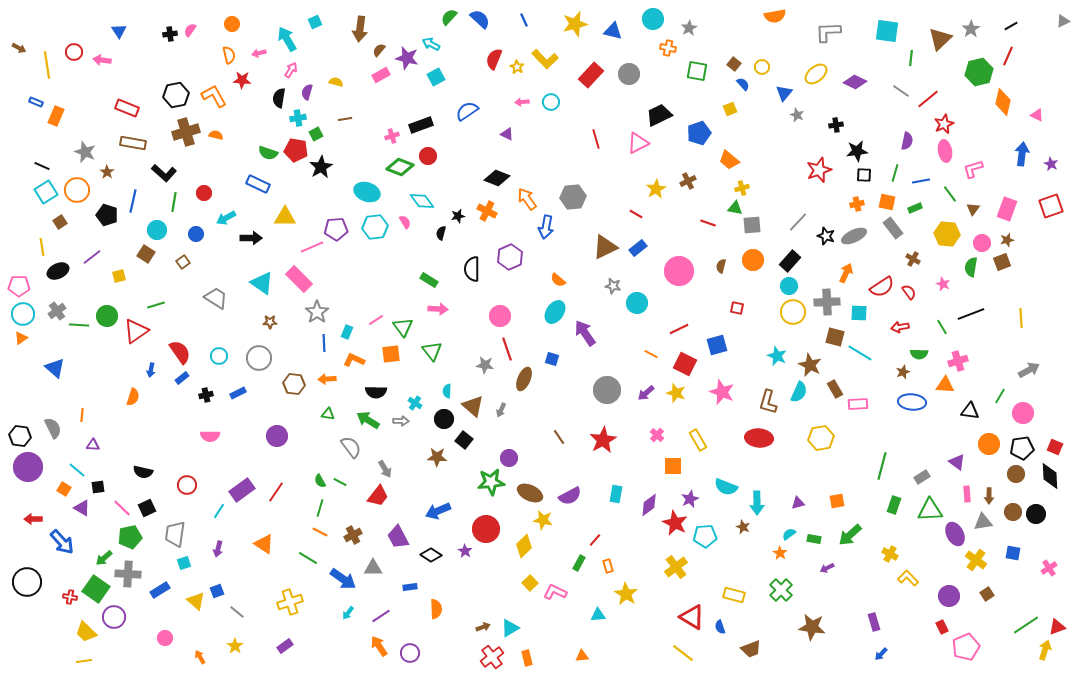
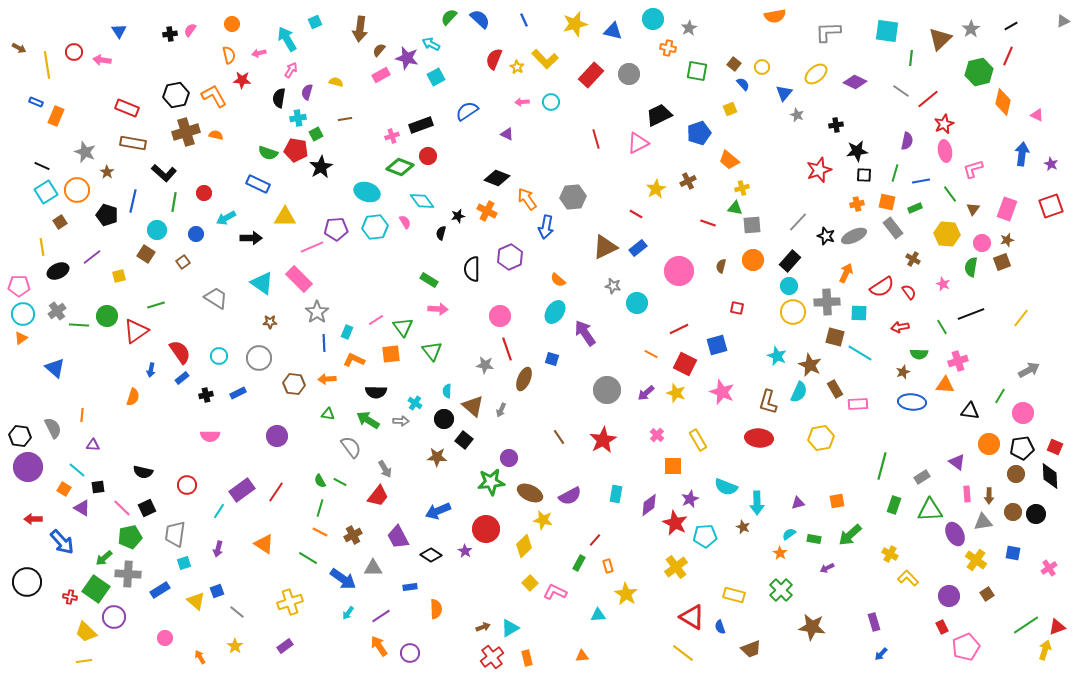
yellow line at (1021, 318): rotated 42 degrees clockwise
